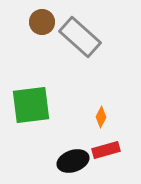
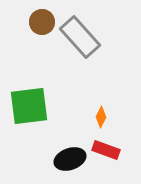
gray rectangle: rotated 6 degrees clockwise
green square: moved 2 px left, 1 px down
red rectangle: rotated 36 degrees clockwise
black ellipse: moved 3 px left, 2 px up
